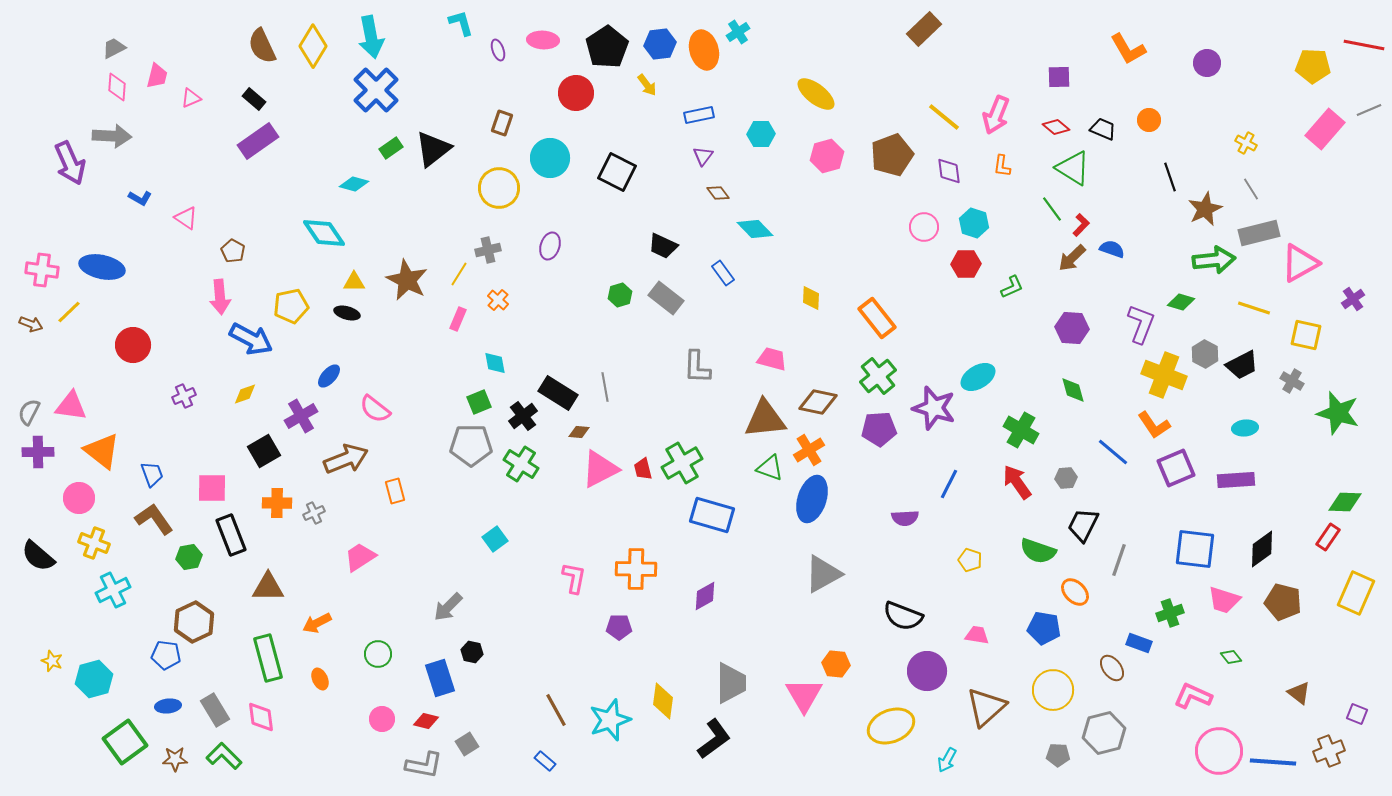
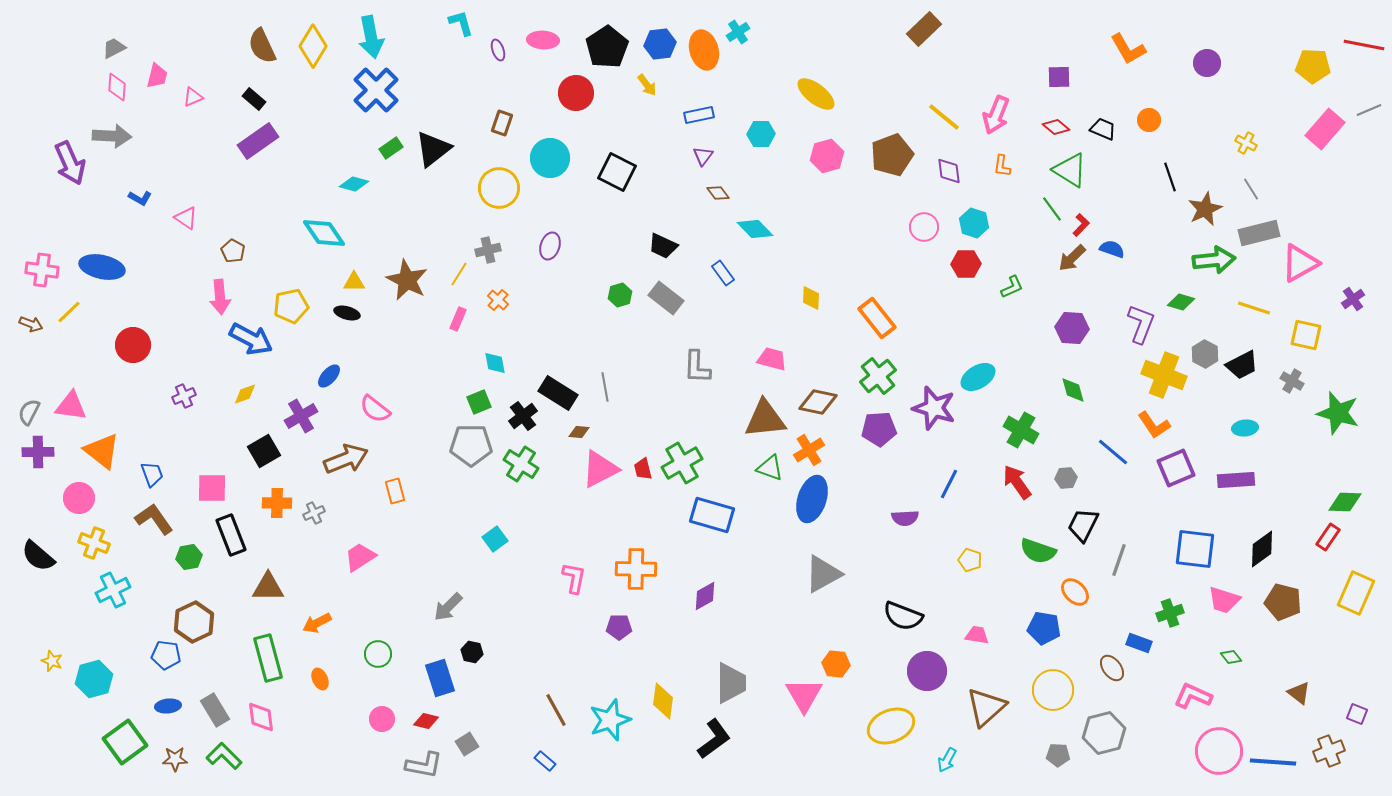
pink triangle at (191, 98): moved 2 px right, 1 px up
green triangle at (1073, 168): moved 3 px left, 2 px down
